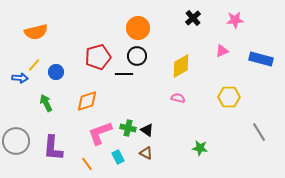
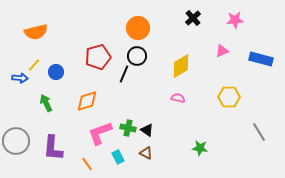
black line: rotated 66 degrees counterclockwise
